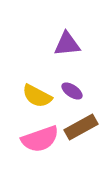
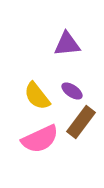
yellow semicircle: rotated 24 degrees clockwise
brown rectangle: moved 5 px up; rotated 24 degrees counterclockwise
pink semicircle: rotated 6 degrees counterclockwise
